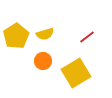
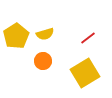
red line: moved 1 px right, 1 px down
yellow square: moved 9 px right
